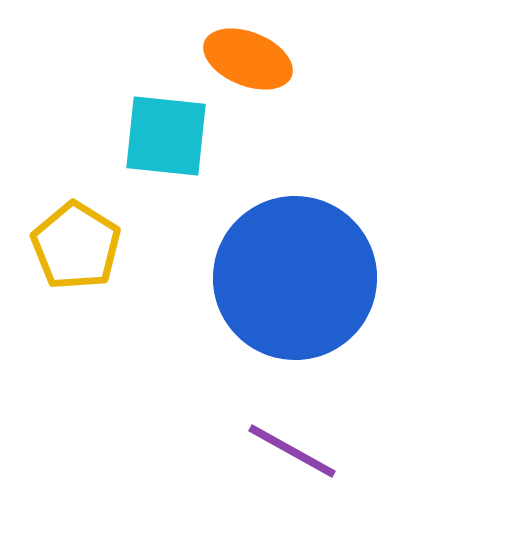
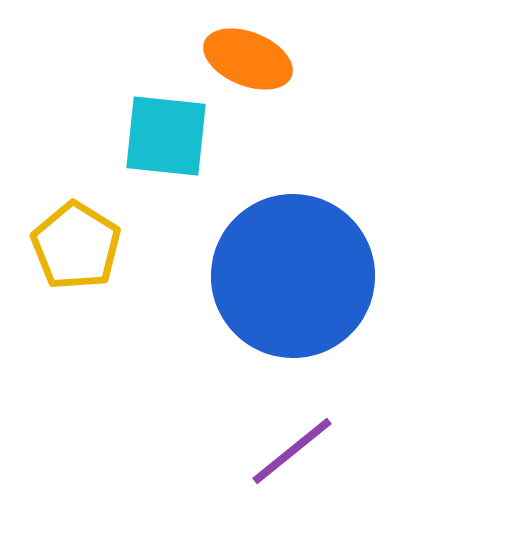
blue circle: moved 2 px left, 2 px up
purple line: rotated 68 degrees counterclockwise
